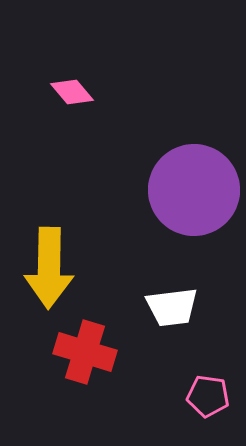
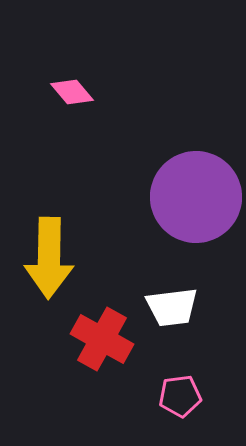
purple circle: moved 2 px right, 7 px down
yellow arrow: moved 10 px up
red cross: moved 17 px right, 13 px up; rotated 12 degrees clockwise
pink pentagon: moved 28 px left; rotated 15 degrees counterclockwise
